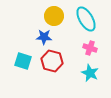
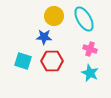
cyan ellipse: moved 2 px left
pink cross: moved 1 px down
red hexagon: rotated 15 degrees counterclockwise
